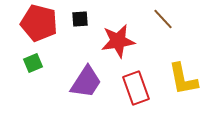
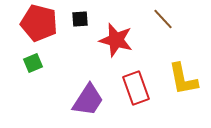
red star: moved 2 px left, 1 px up; rotated 24 degrees clockwise
purple trapezoid: moved 2 px right, 18 px down
